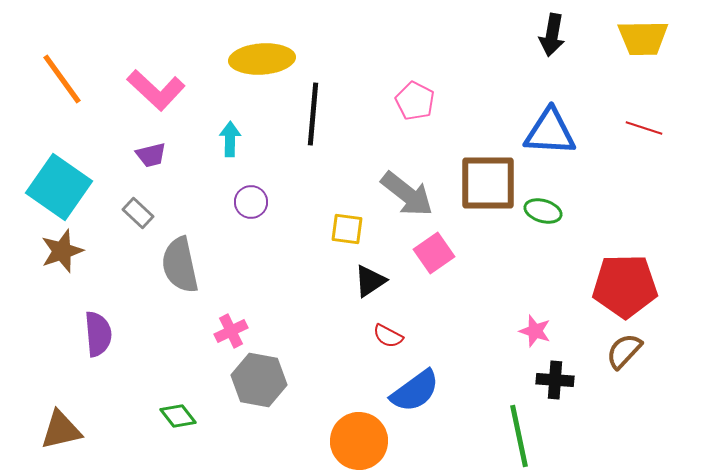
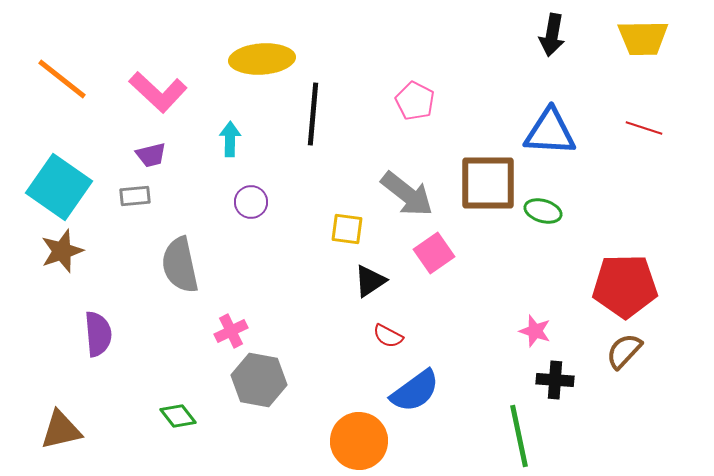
orange line: rotated 16 degrees counterclockwise
pink L-shape: moved 2 px right, 2 px down
gray rectangle: moved 3 px left, 17 px up; rotated 48 degrees counterclockwise
